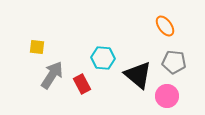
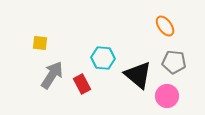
yellow square: moved 3 px right, 4 px up
